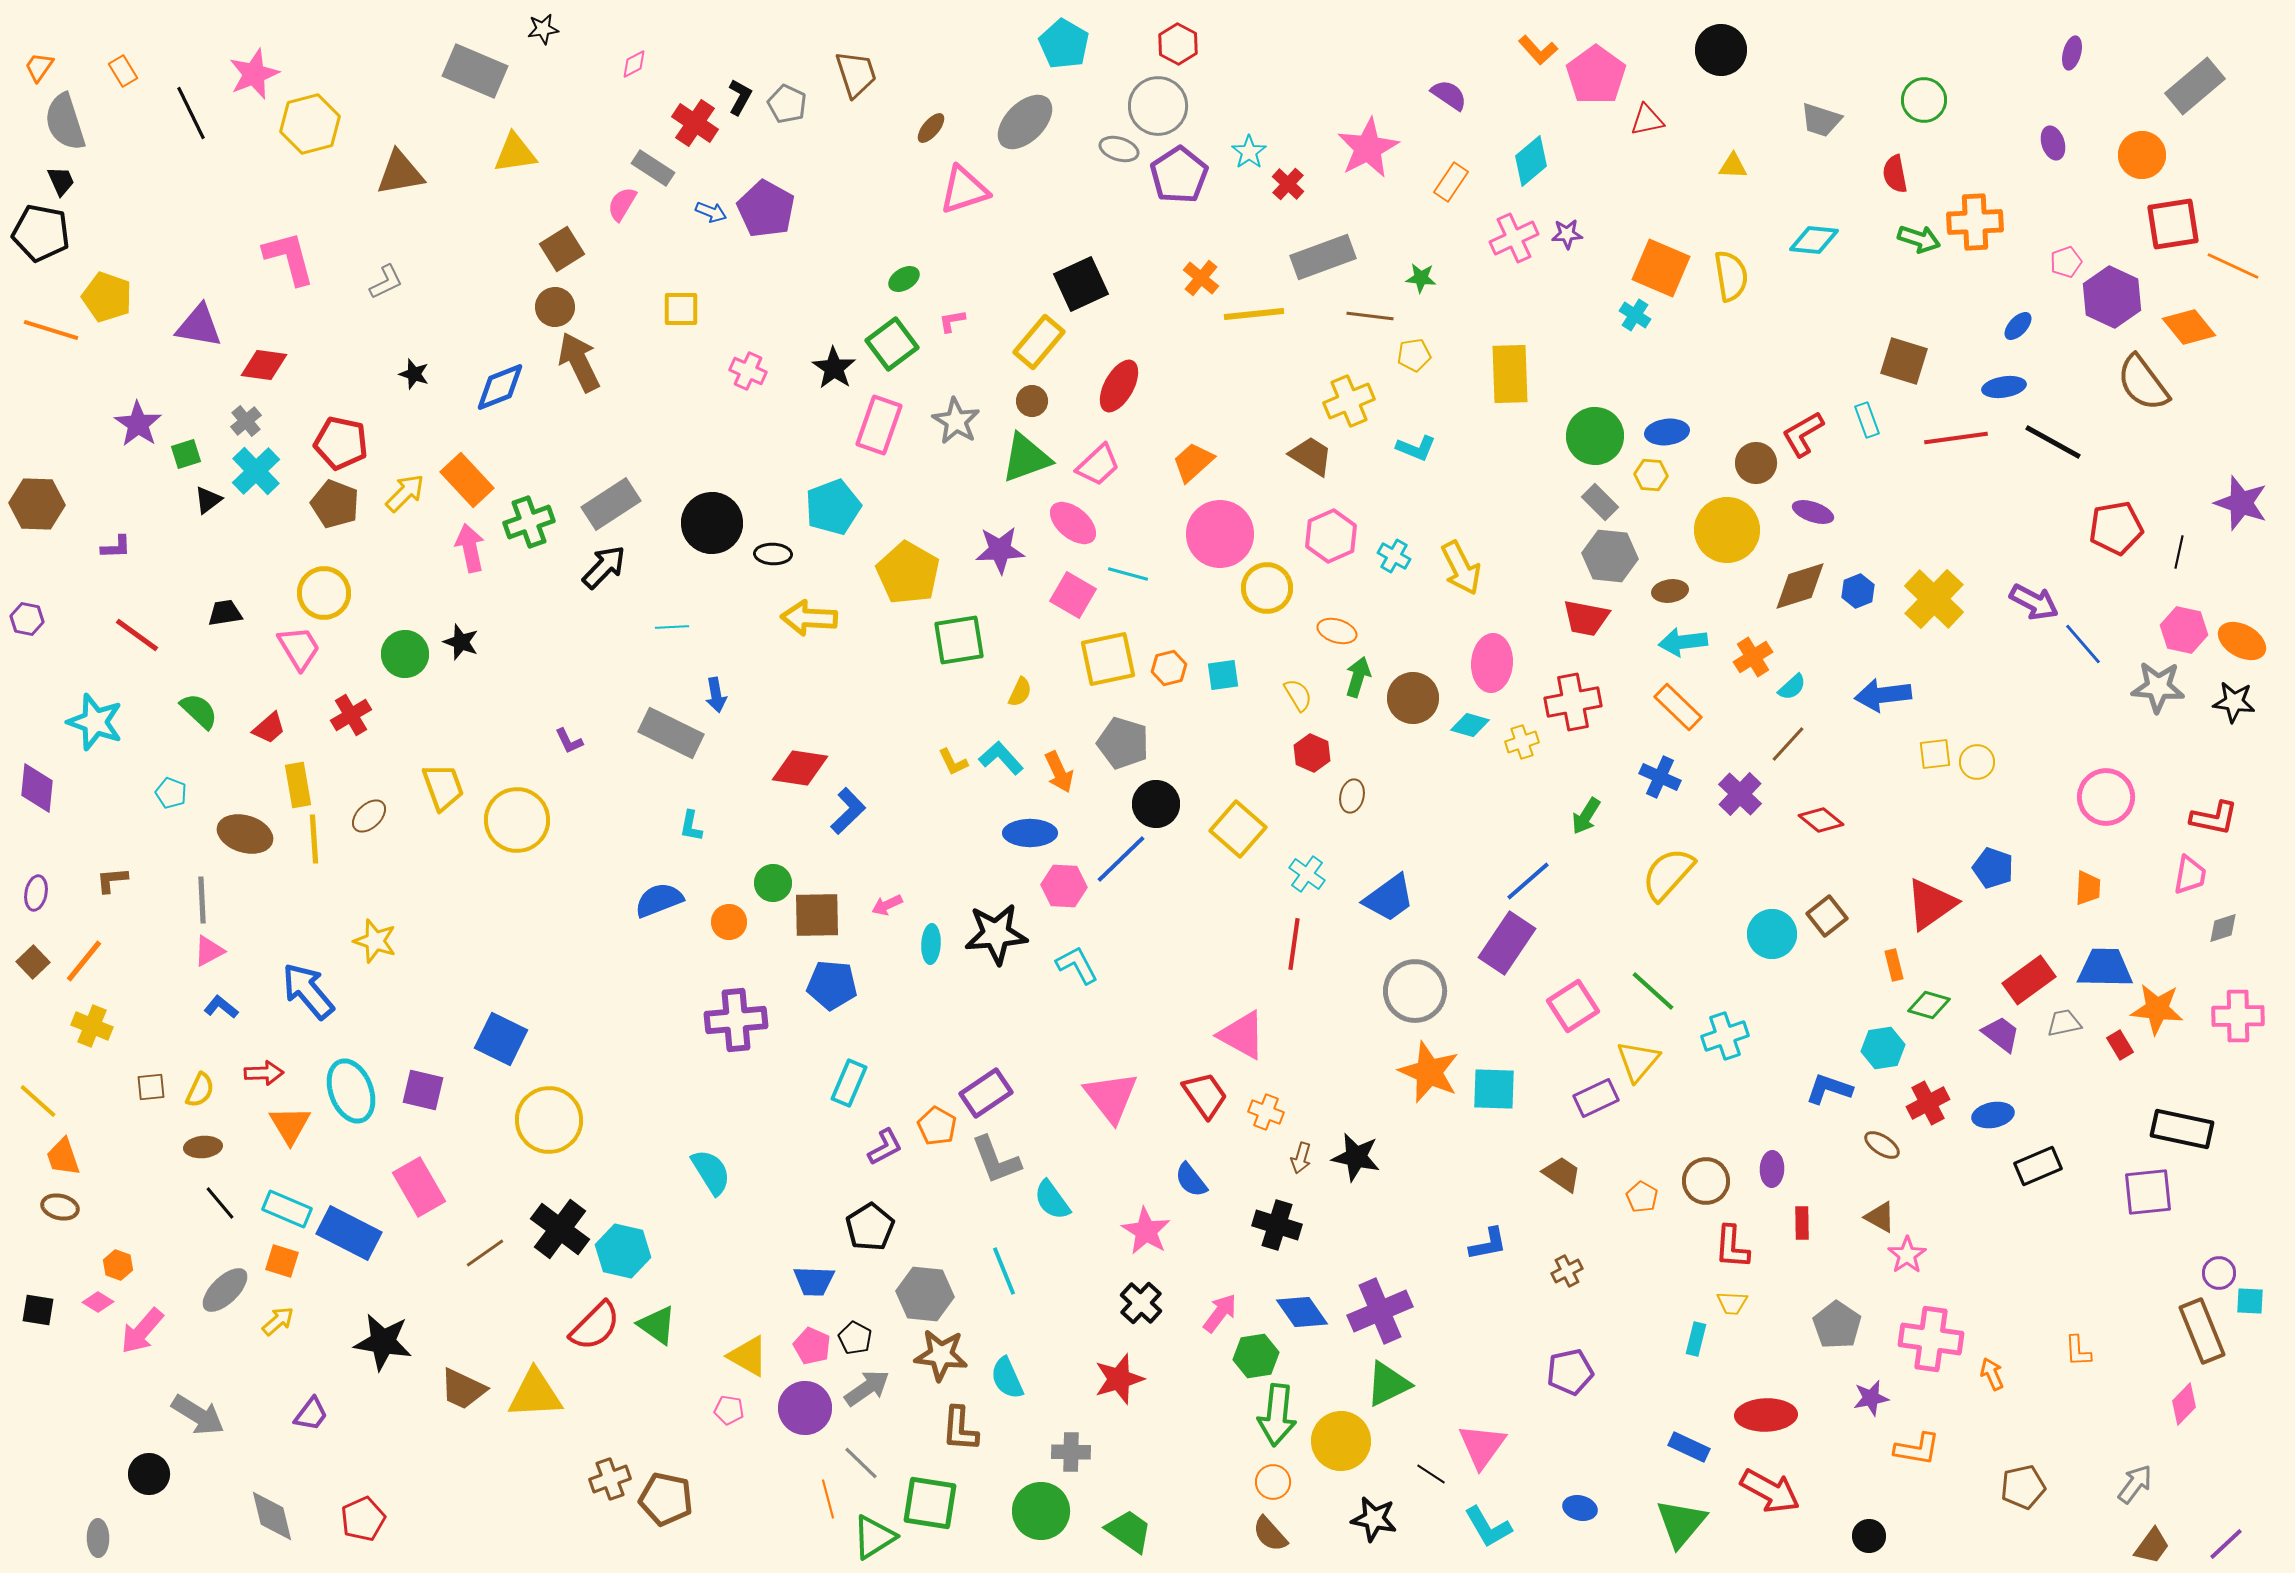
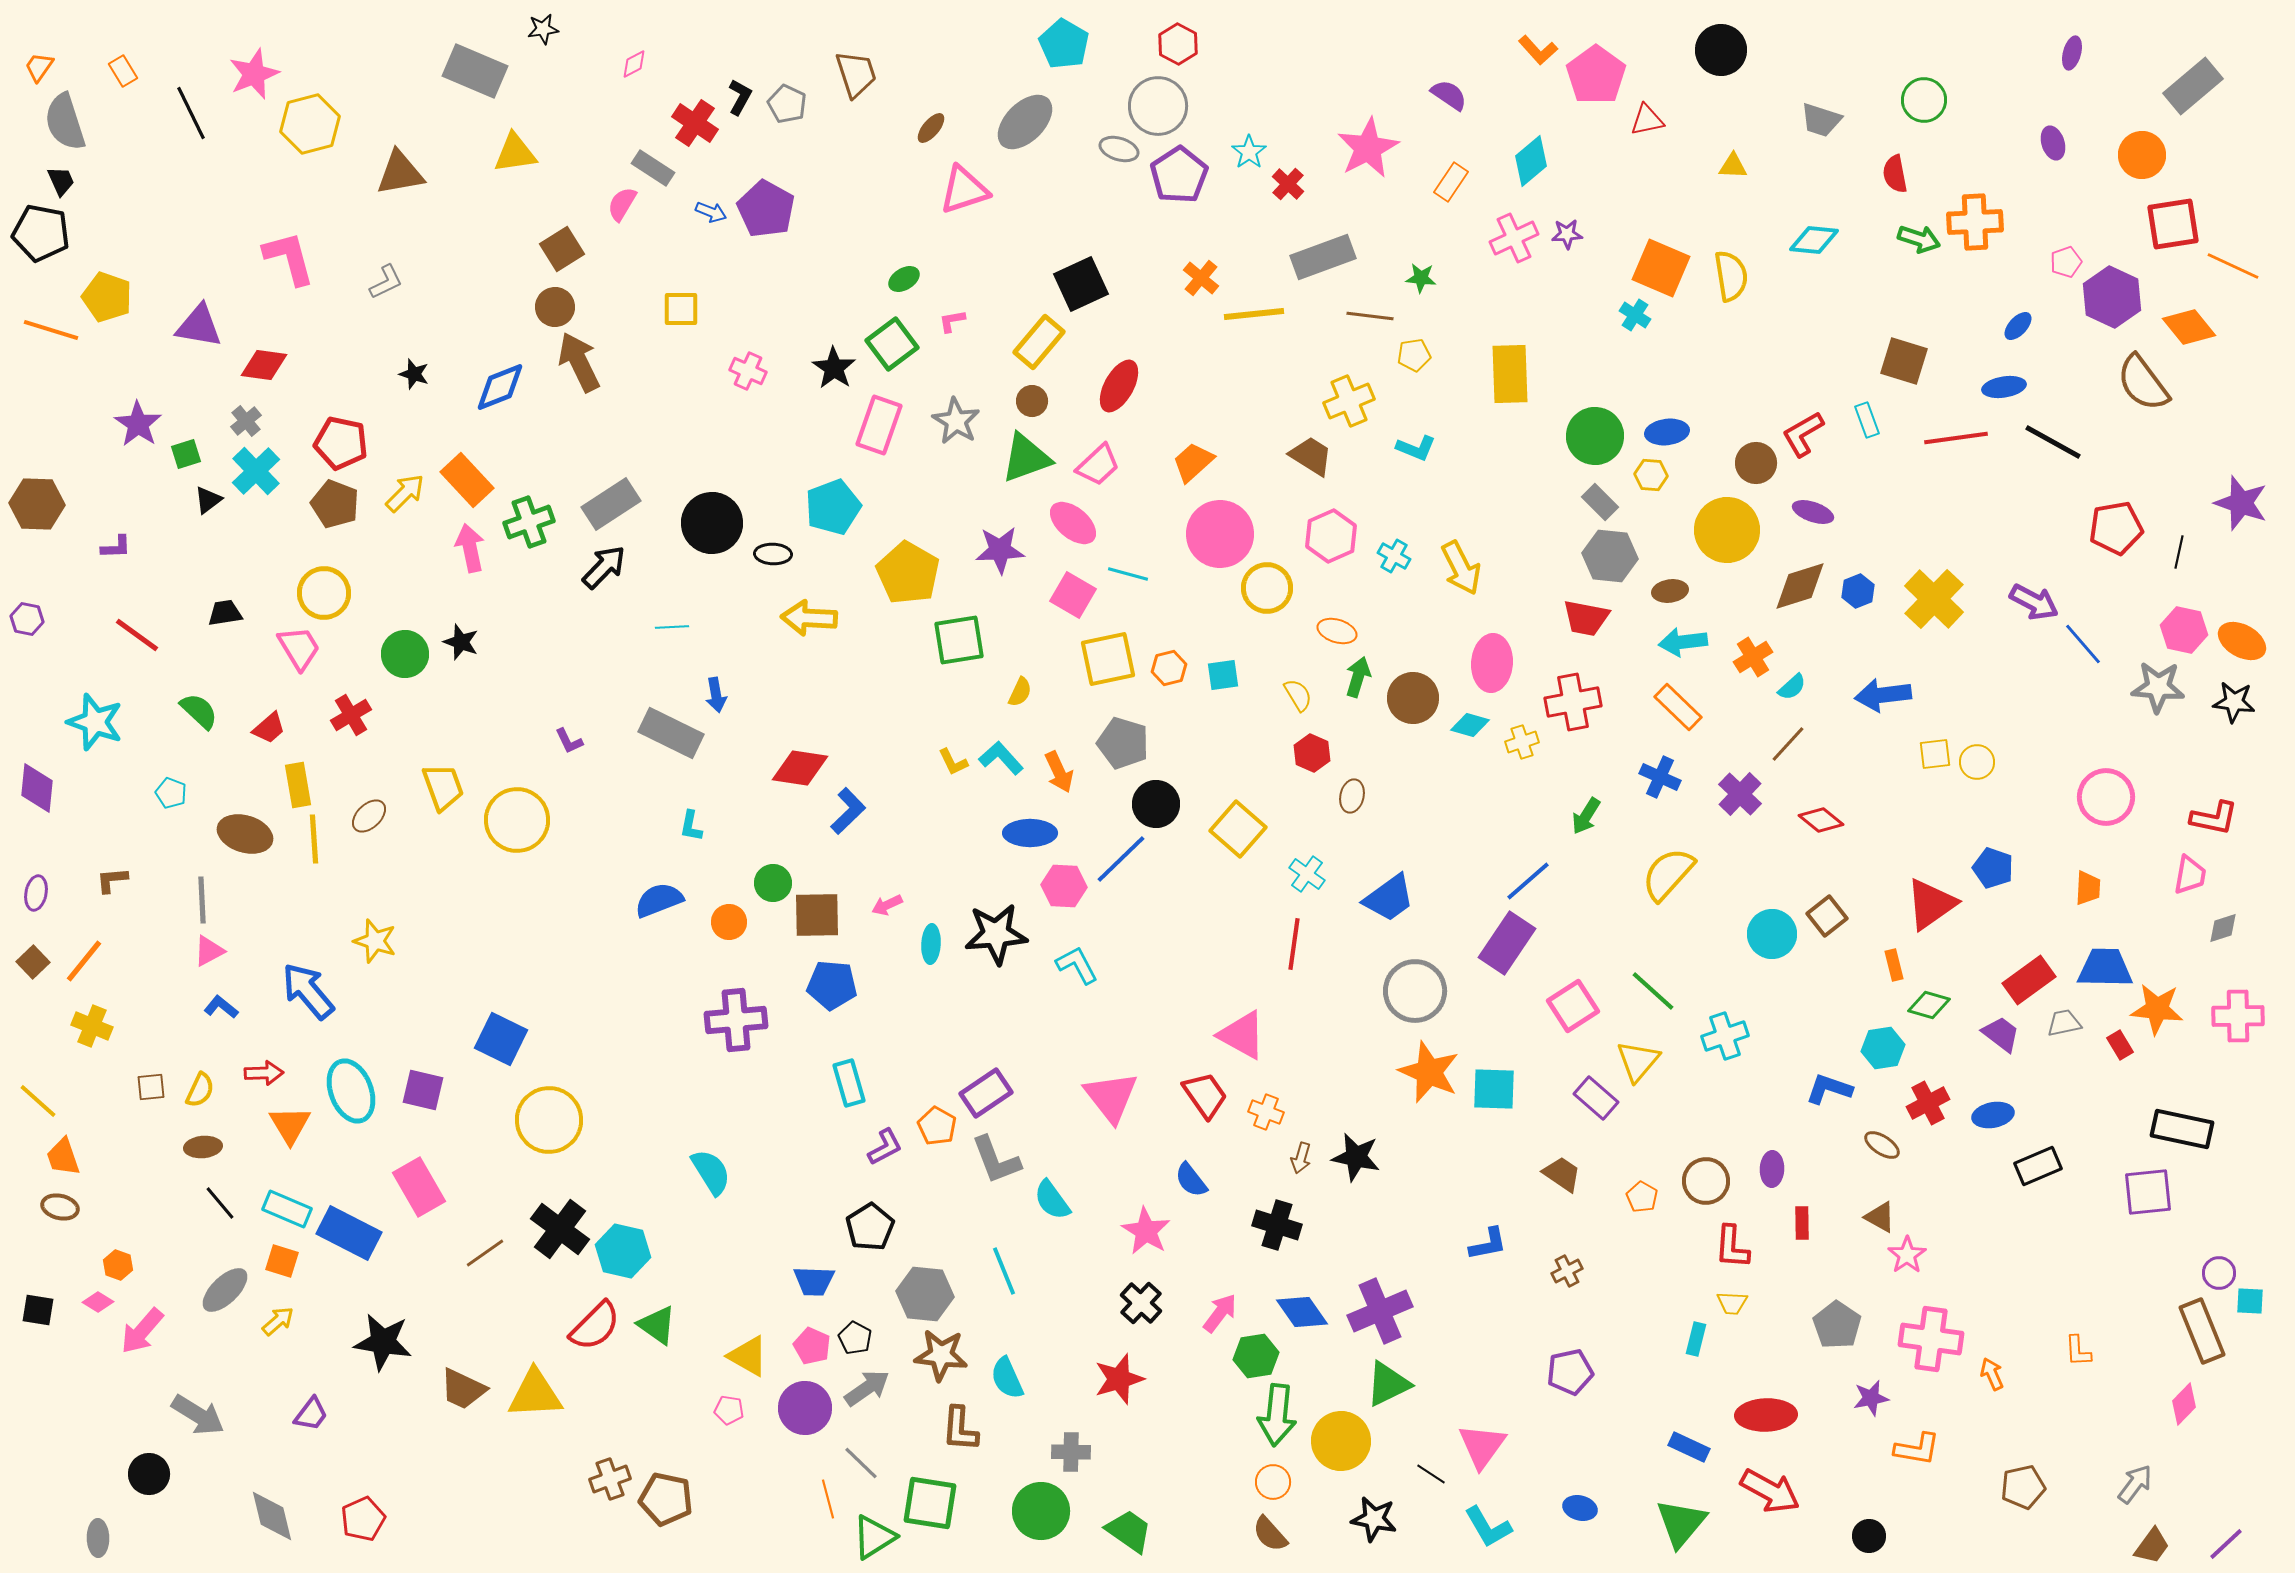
gray rectangle at (2195, 86): moved 2 px left
cyan rectangle at (849, 1083): rotated 39 degrees counterclockwise
purple rectangle at (1596, 1098): rotated 66 degrees clockwise
